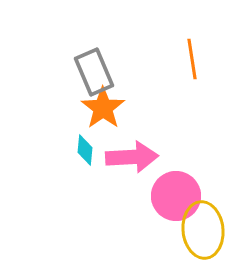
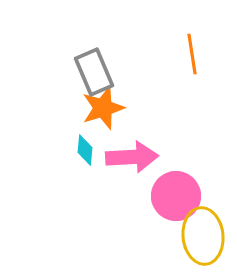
orange line: moved 5 px up
orange star: rotated 18 degrees clockwise
yellow ellipse: moved 6 px down
